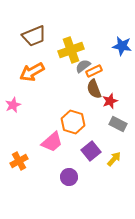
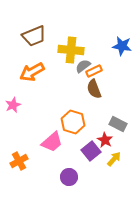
yellow cross: rotated 25 degrees clockwise
red star: moved 5 px left, 39 px down; rotated 21 degrees counterclockwise
